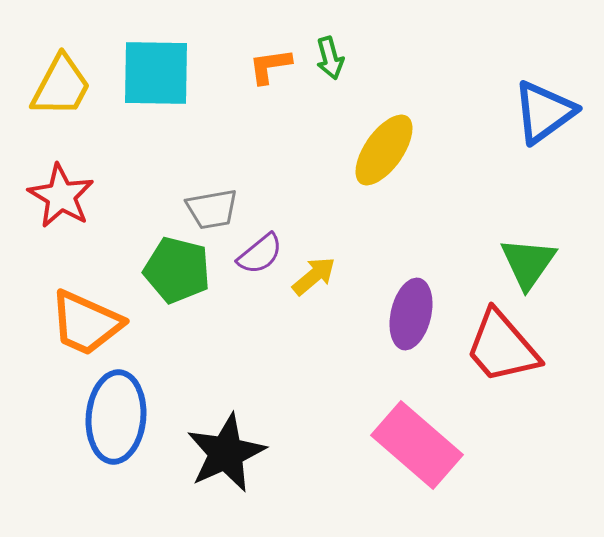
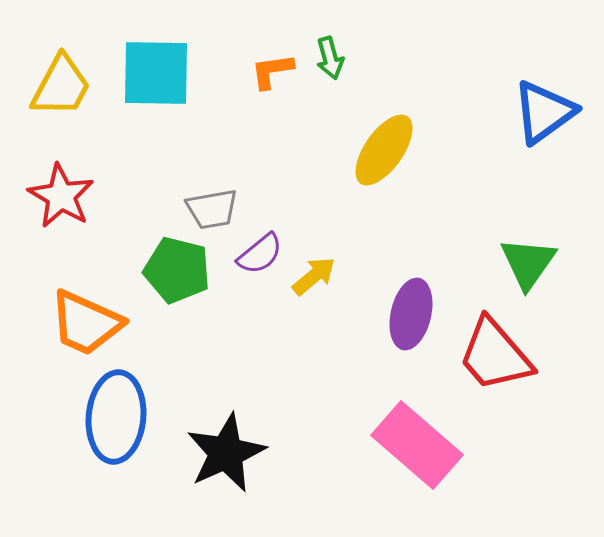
orange L-shape: moved 2 px right, 5 px down
red trapezoid: moved 7 px left, 8 px down
